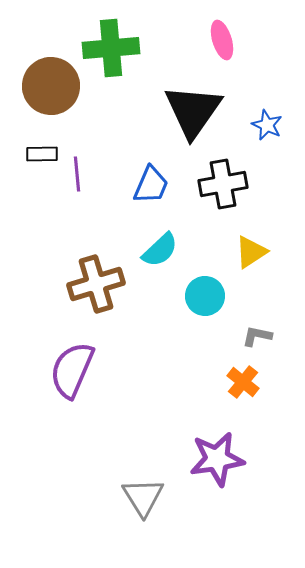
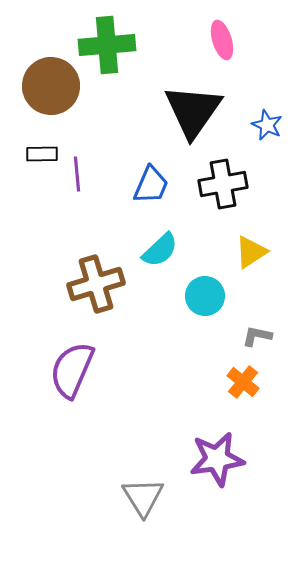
green cross: moved 4 px left, 3 px up
